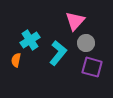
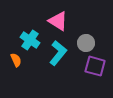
pink triangle: moved 17 px left; rotated 40 degrees counterclockwise
cyan cross: rotated 24 degrees counterclockwise
orange semicircle: rotated 144 degrees clockwise
purple square: moved 3 px right, 1 px up
